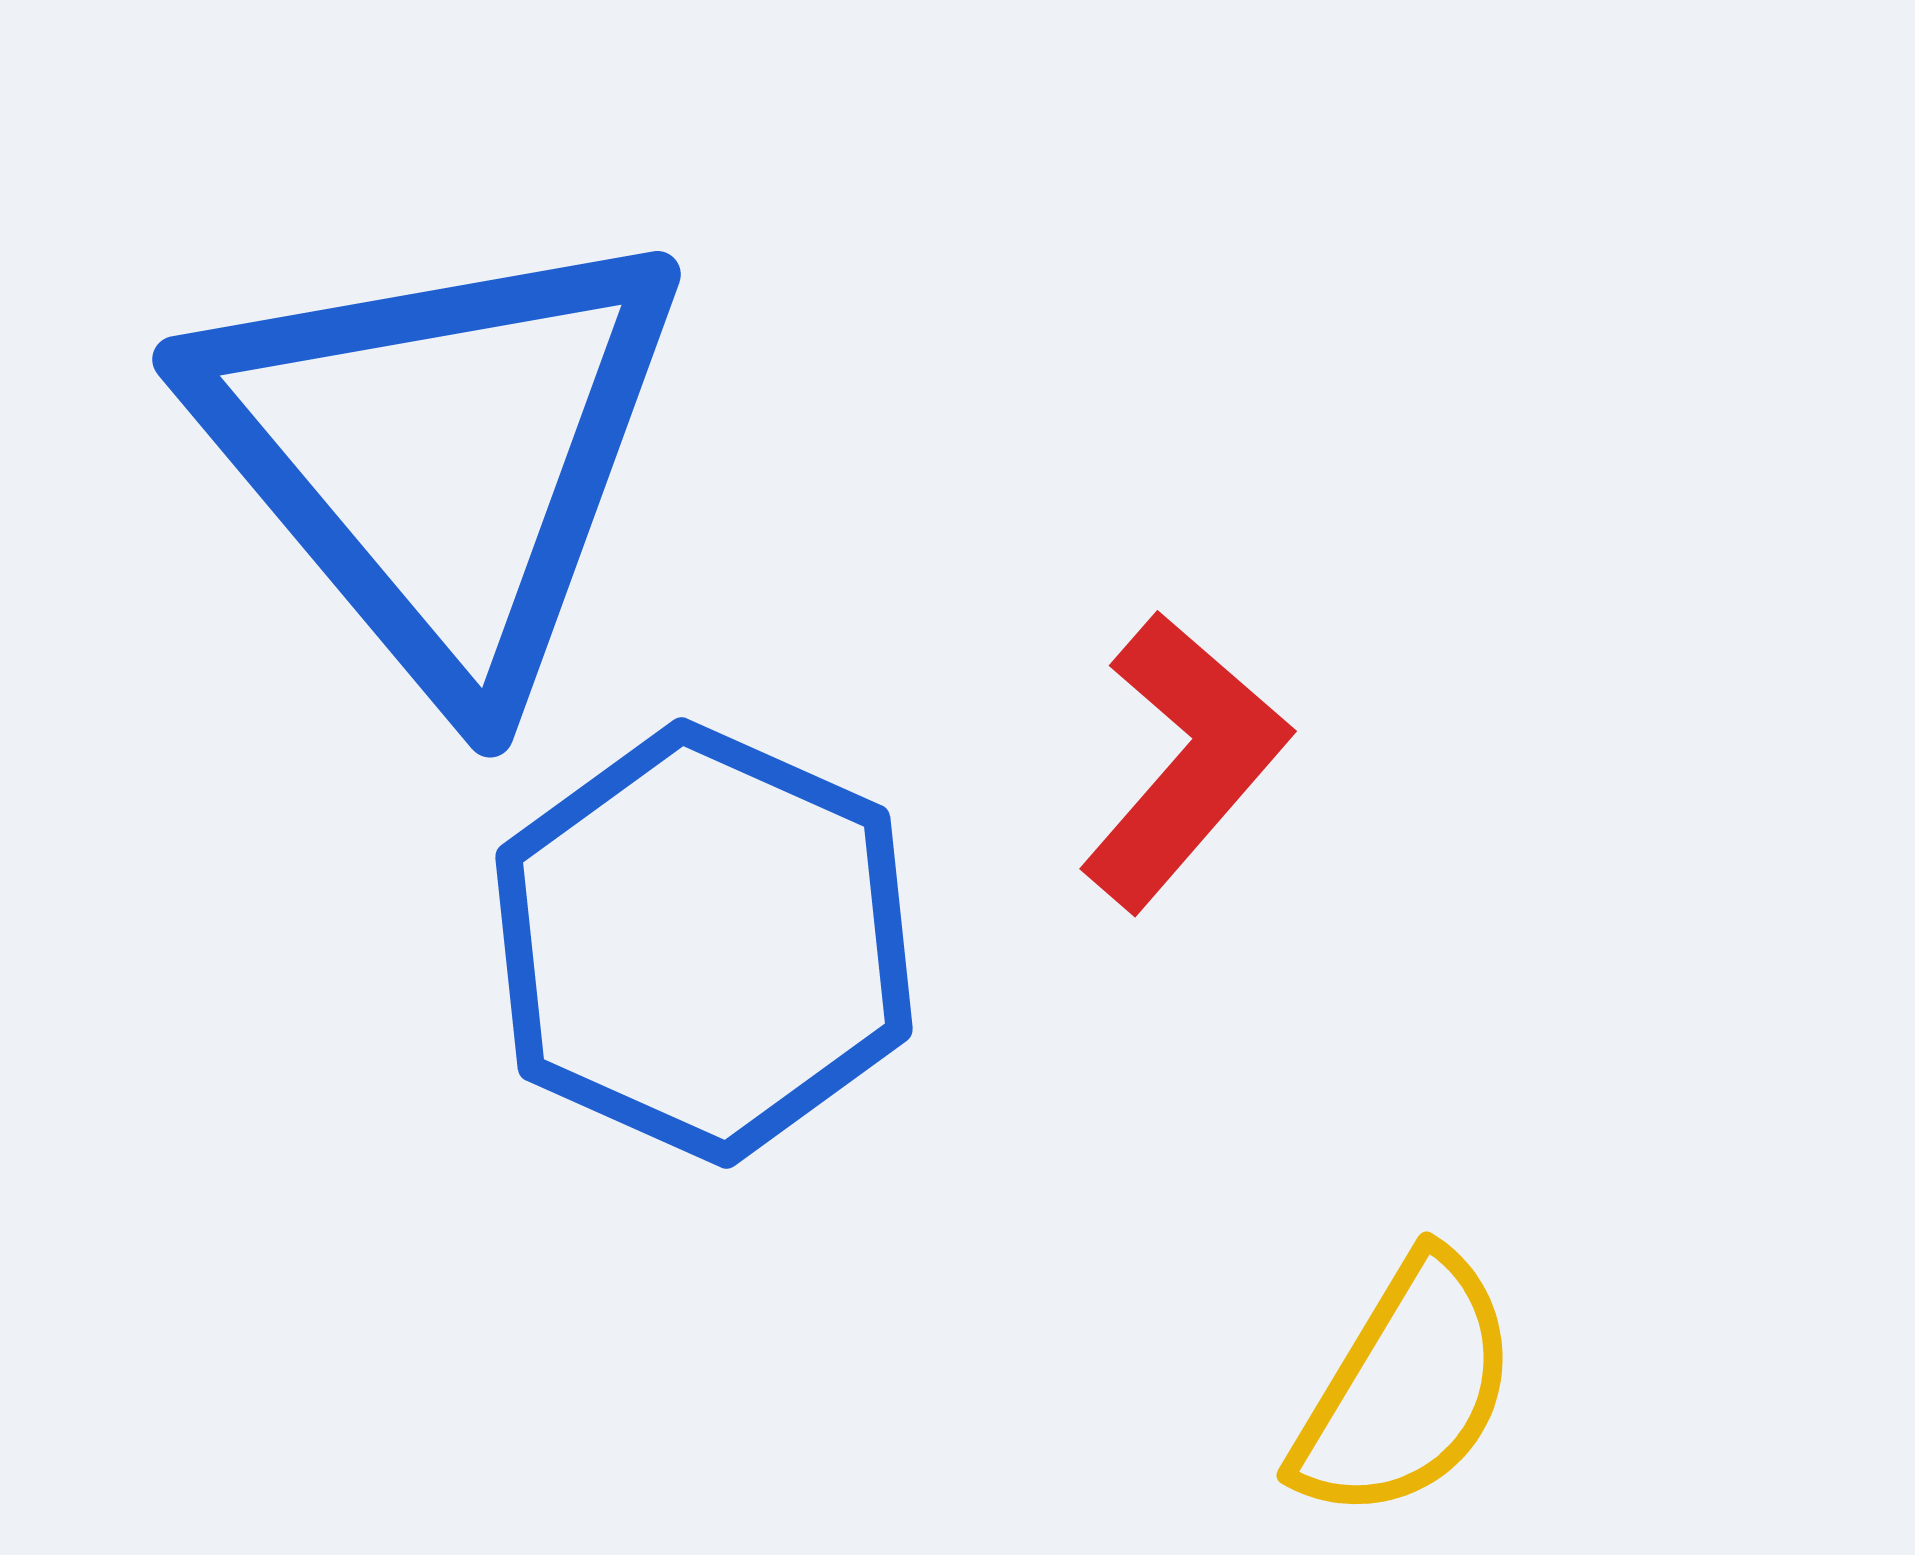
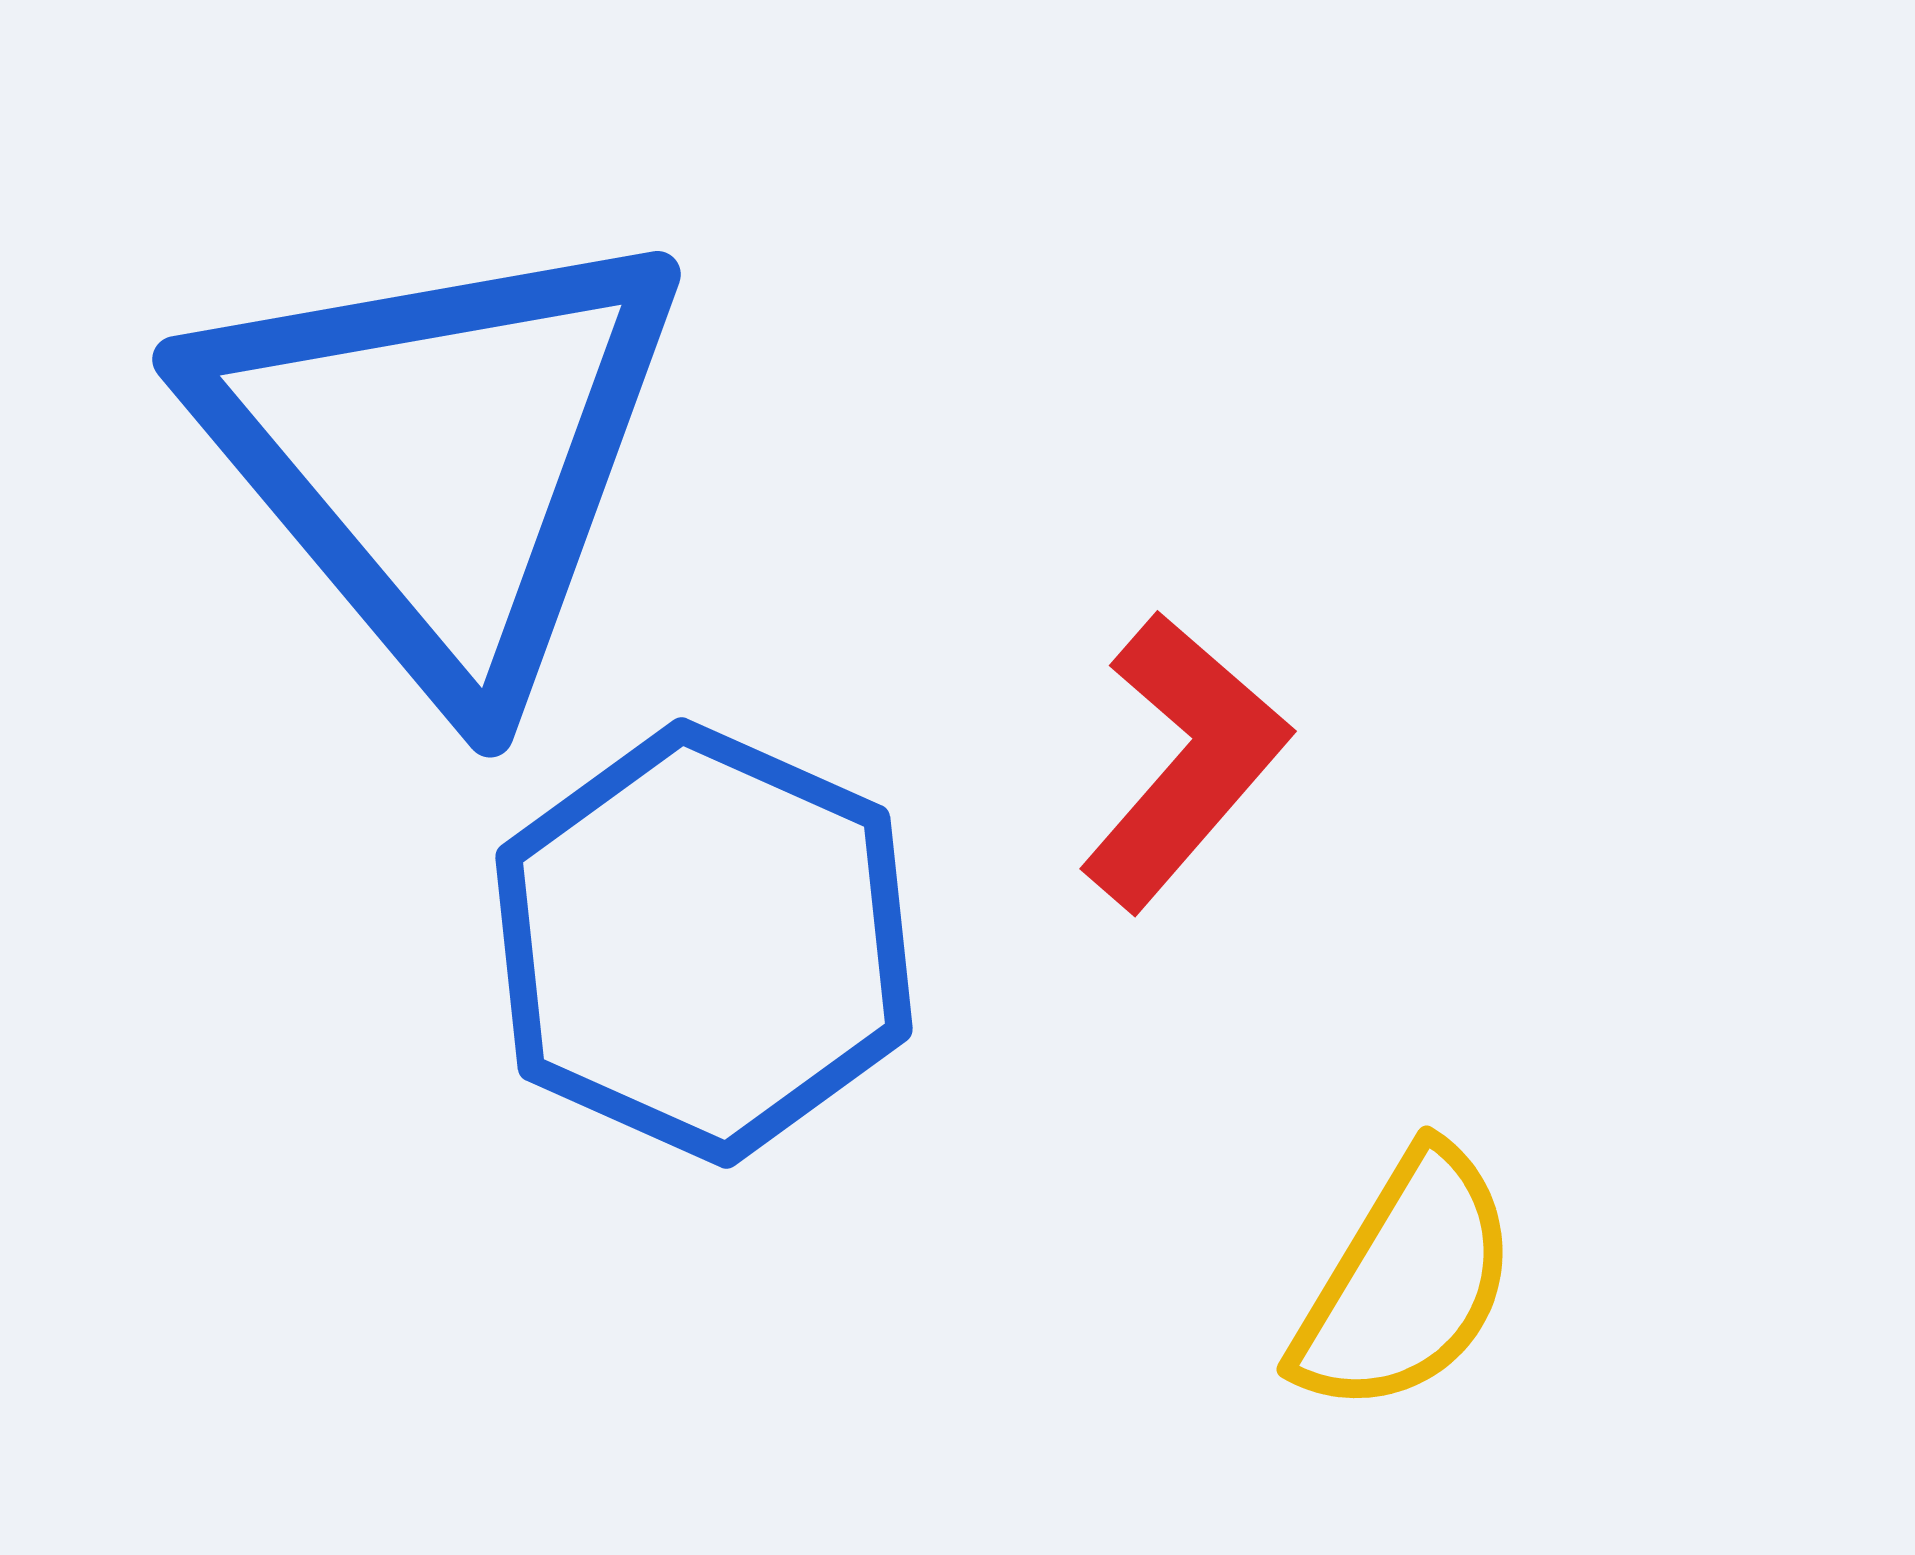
yellow semicircle: moved 106 px up
